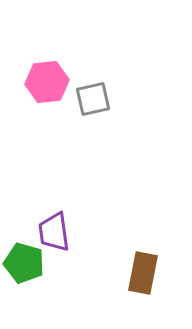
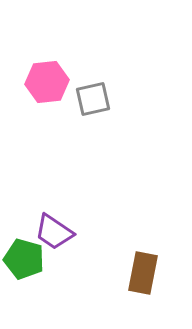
purple trapezoid: rotated 48 degrees counterclockwise
green pentagon: moved 4 px up
